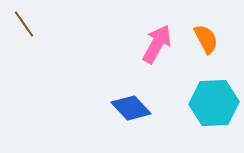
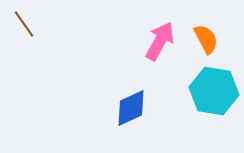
pink arrow: moved 3 px right, 3 px up
cyan hexagon: moved 12 px up; rotated 12 degrees clockwise
blue diamond: rotated 72 degrees counterclockwise
